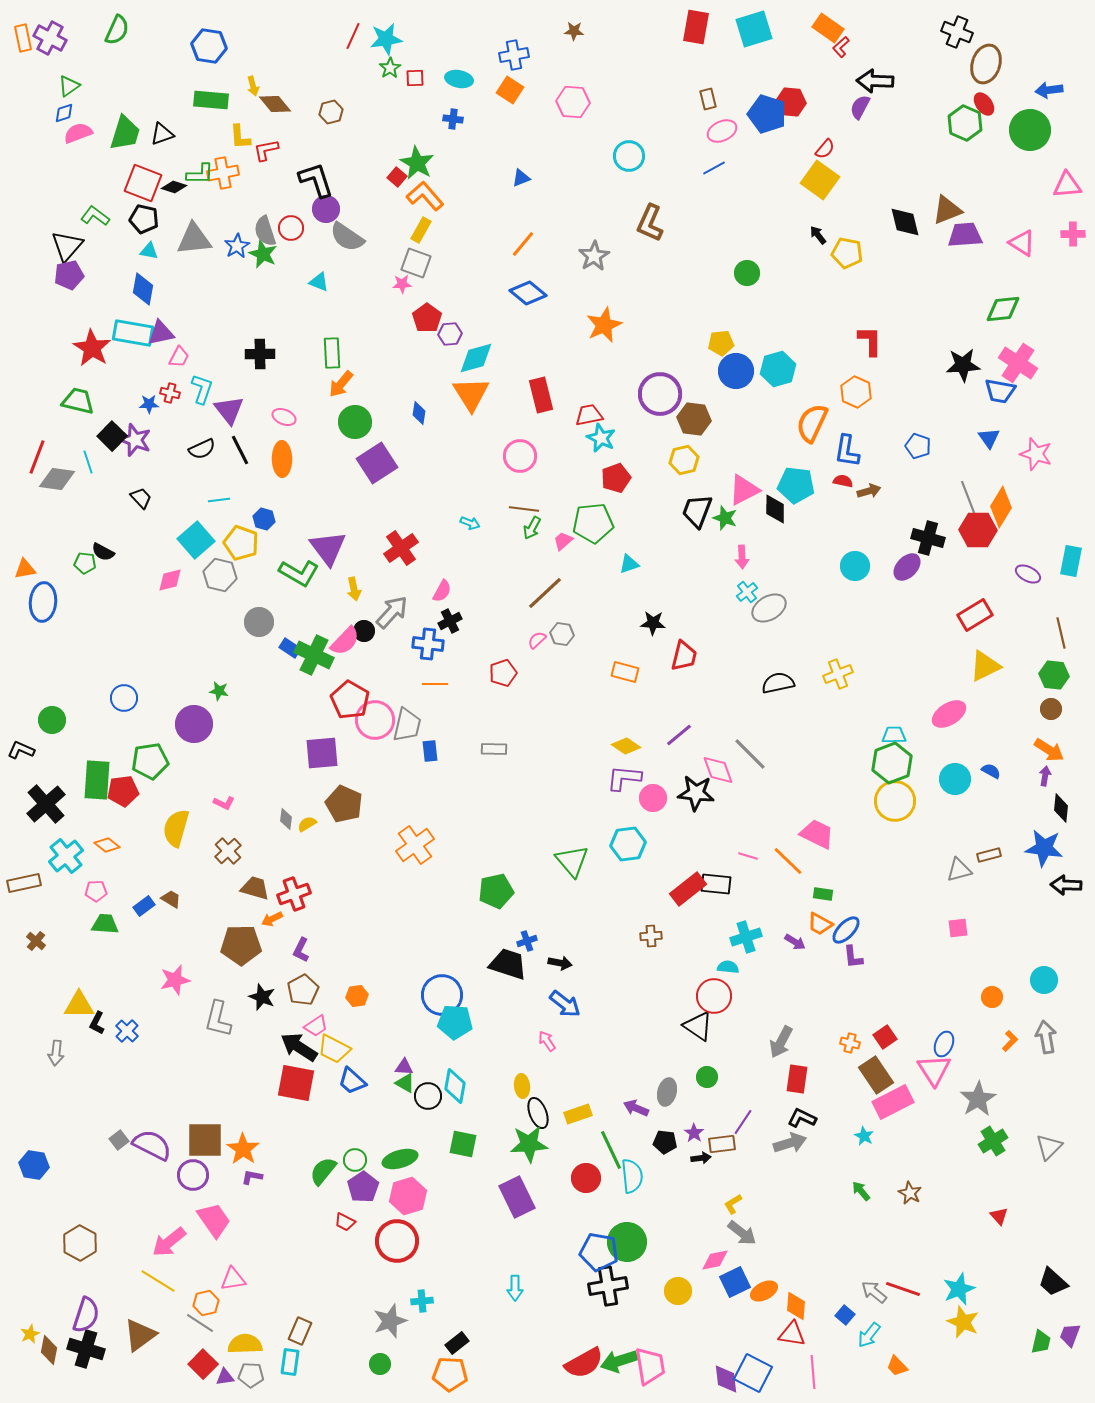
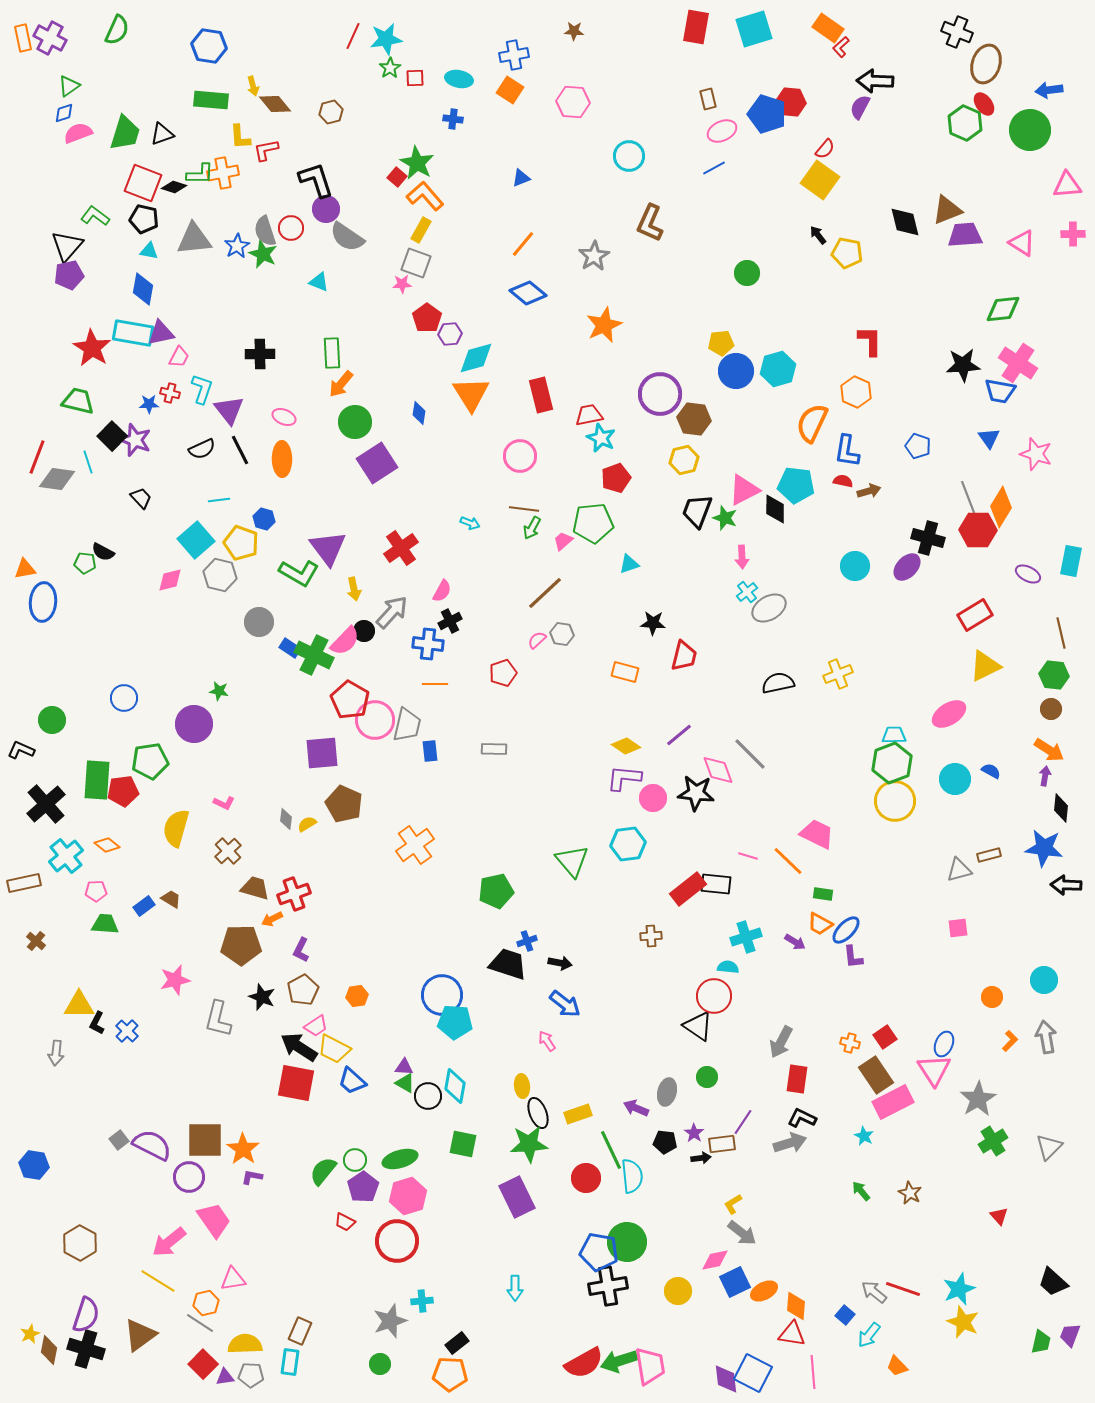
purple circle at (193, 1175): moved 4 px left, 2 px down
